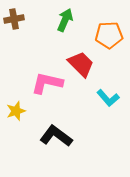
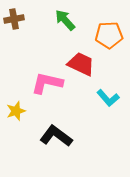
green arrow: rotated 65 degrees counterclockwise
red trapezoid: rotated 20 degrees counterclockwise
